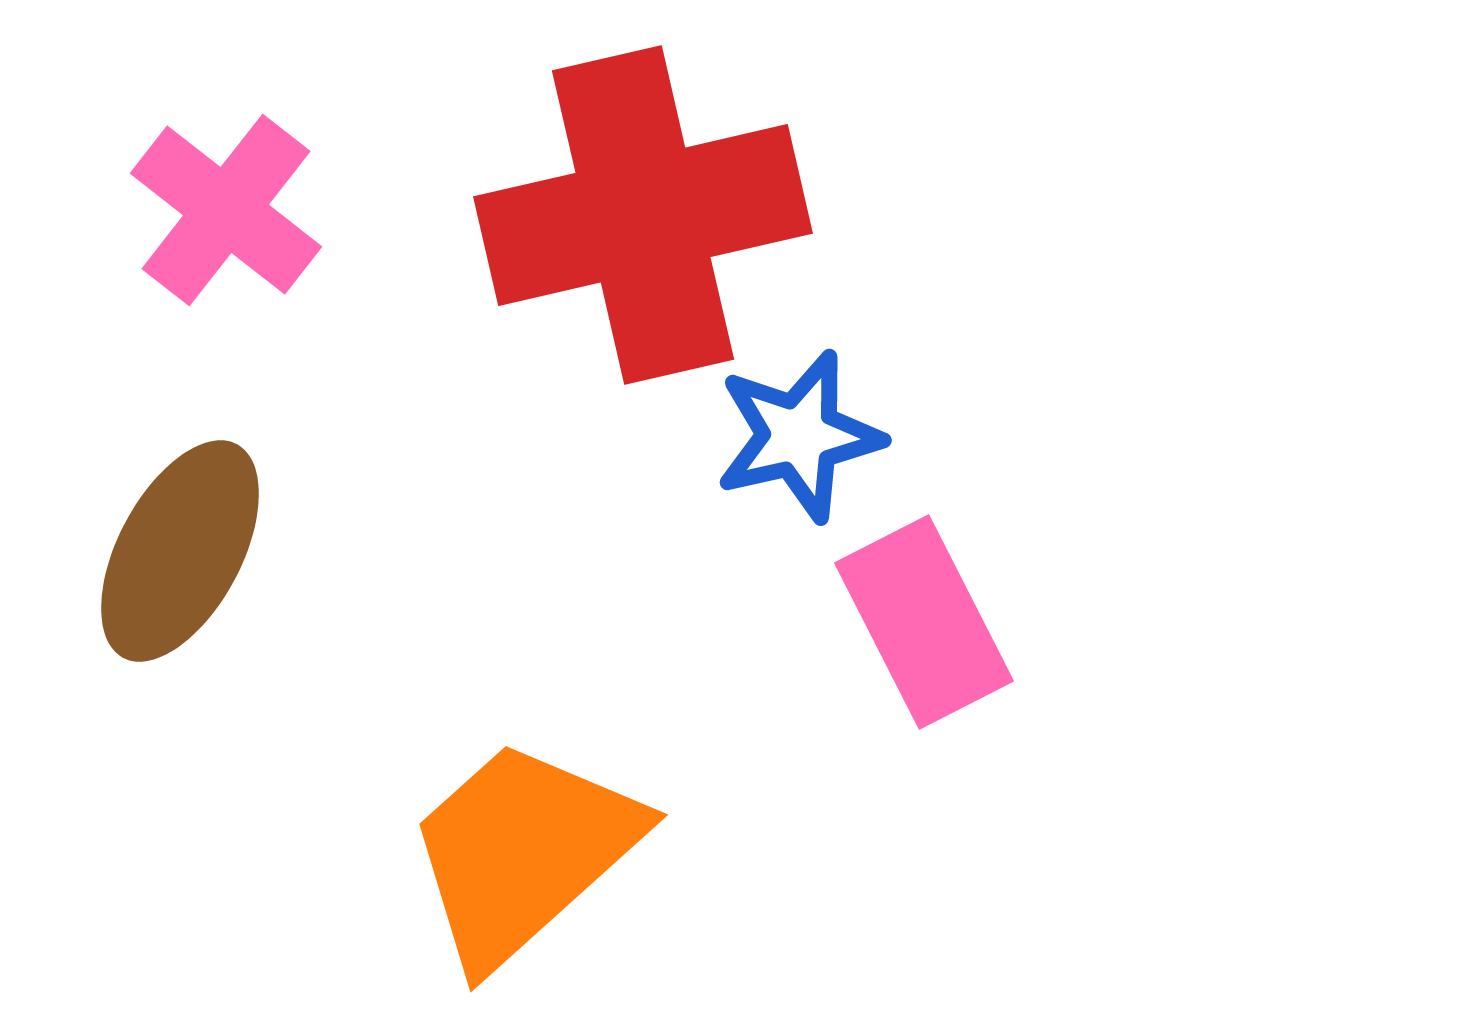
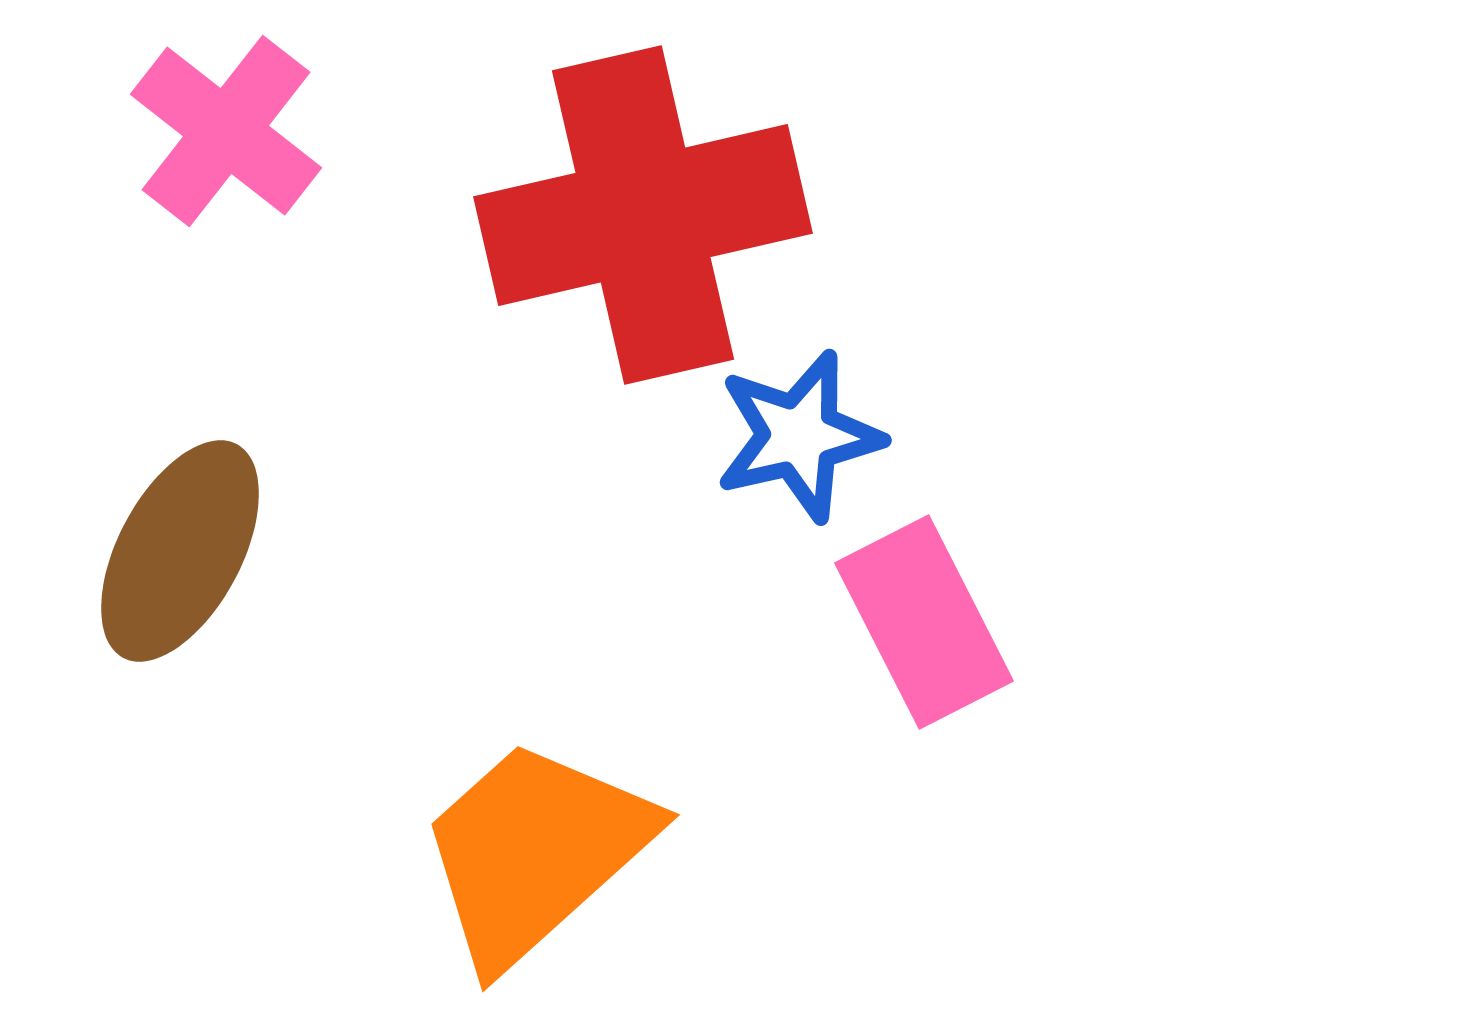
pink cross: moved 79 px up
orange trapezoid: moved 12 px right
